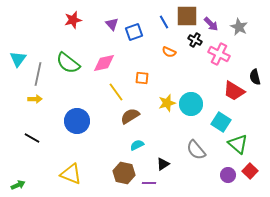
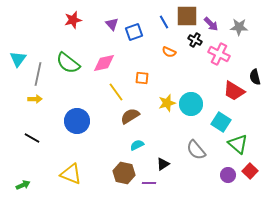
gray star: rotated 24 degrees counterclockwise
green arrow: moved 5 px right
